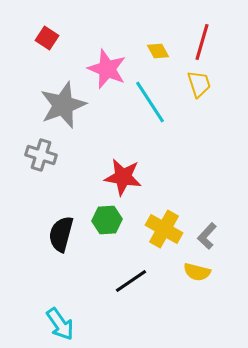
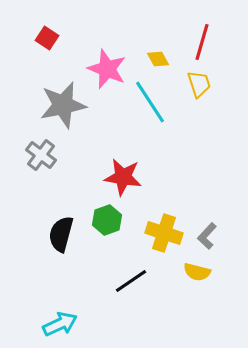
yellow diamond: moved 8 px down
gray star: rotated 9 degrees clockwise
gray cross: rotated 20 degrees clockwise
green hexagon: rotated 16 degrees counterclockwise
yellow cross: moved 4 px down; rotated 12 degrees counterclockwise
cyan arrow: rotated 80 degrees counterclockwise
